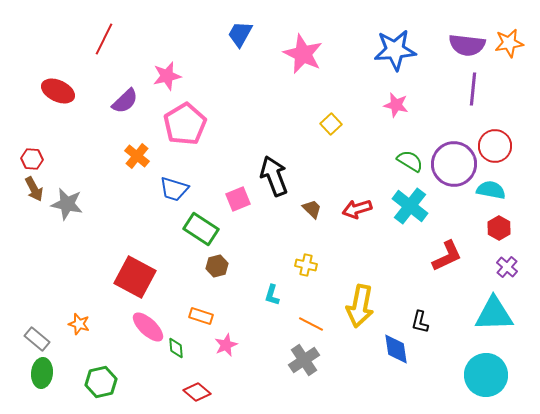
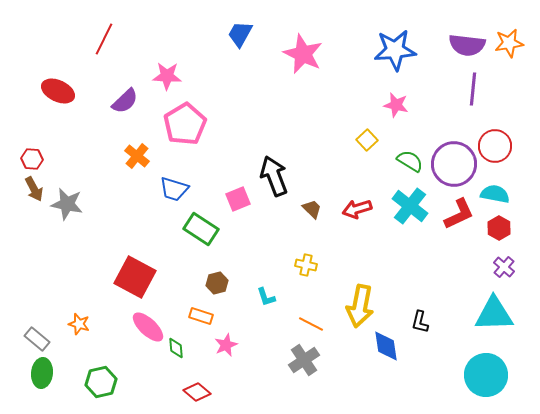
pink star at (167, 76): rotated 16 degrees clockwise
yellow square at (331, 124): moved 36 px right, 16 px down
cyan semicircle at (491, 190): moved 4 px right, 4 px down
red L-shape at (447, 256): moved 12 px right, 42 px up
brown hexagon at (217, 266): moved 17 px down
purple cross at (507, 267): moved 3 px left
cyan L-shape at (272, 295): moved 6 px left, 2 px down; rotated 35 degrees counterclockwise
blue diamond at (396, 349): moved 10 px left, 3 px up
